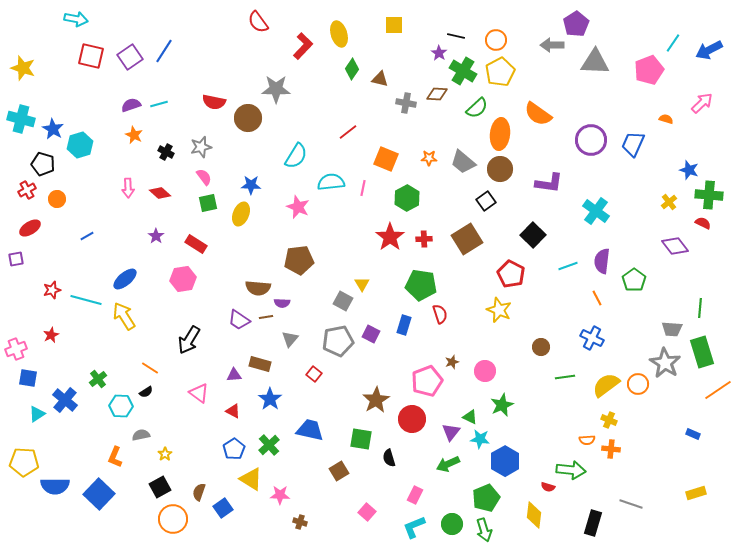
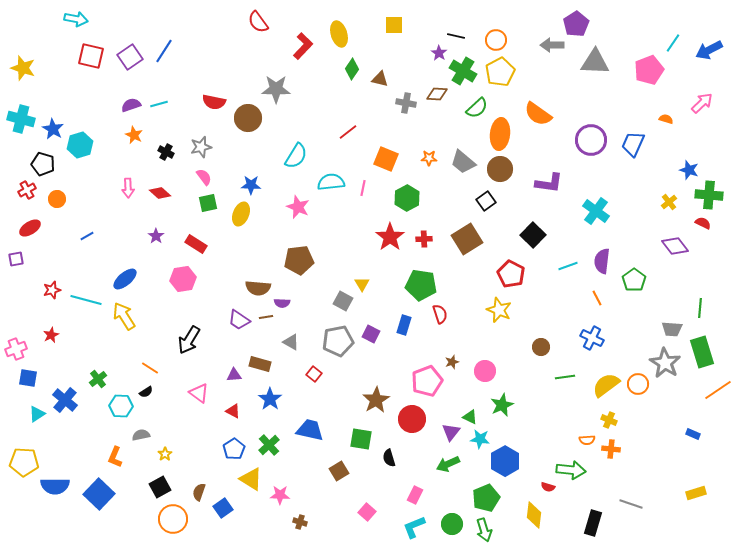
gray triangle at (290, 339): moved 1 px right, 3 px down; rotated 42 degrees counterclockwise
